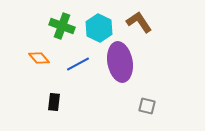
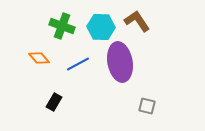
brown L-shape: moved 2 px left, 1 px up
cyan hexagon: moved 2 px right, 1 px up; rotated 24 degrees counterclockwise
black rectangle: rotated 24 degrees clockwise
